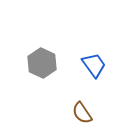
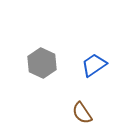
blue trapezoid: rotated 88 degrees counterclockwise
